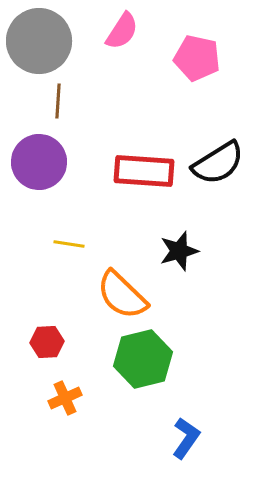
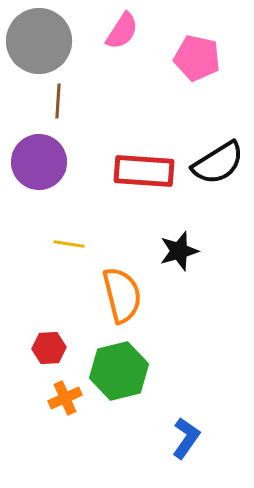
orange semicircle: rotated 148 degrees counterclockwise
red hexagon: moved 2 px right, 6 px down
green hexagon: moved 24 px left, 12 px down
